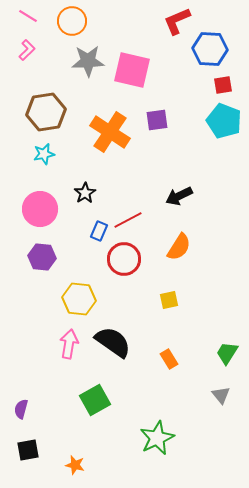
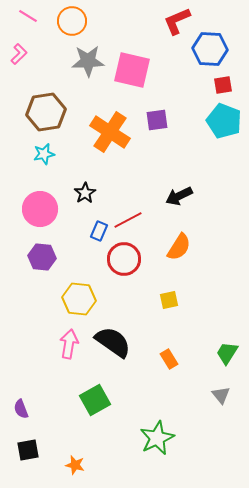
pink L-shape: moved 8 px left, 4 px down
purple semicircle: rotated 36 degrees counterclockwise
